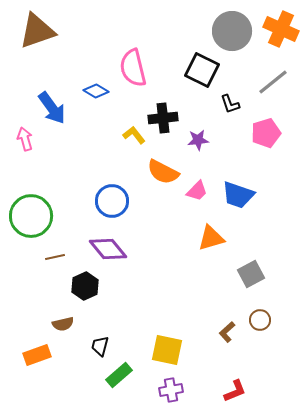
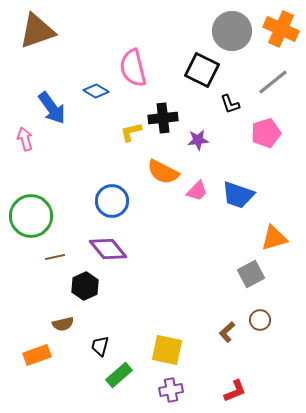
yellow L-shape: moved 3 px left, 3 px up; rotated 65 degrees counterclockwise
orange triangle: moved 63 px right
